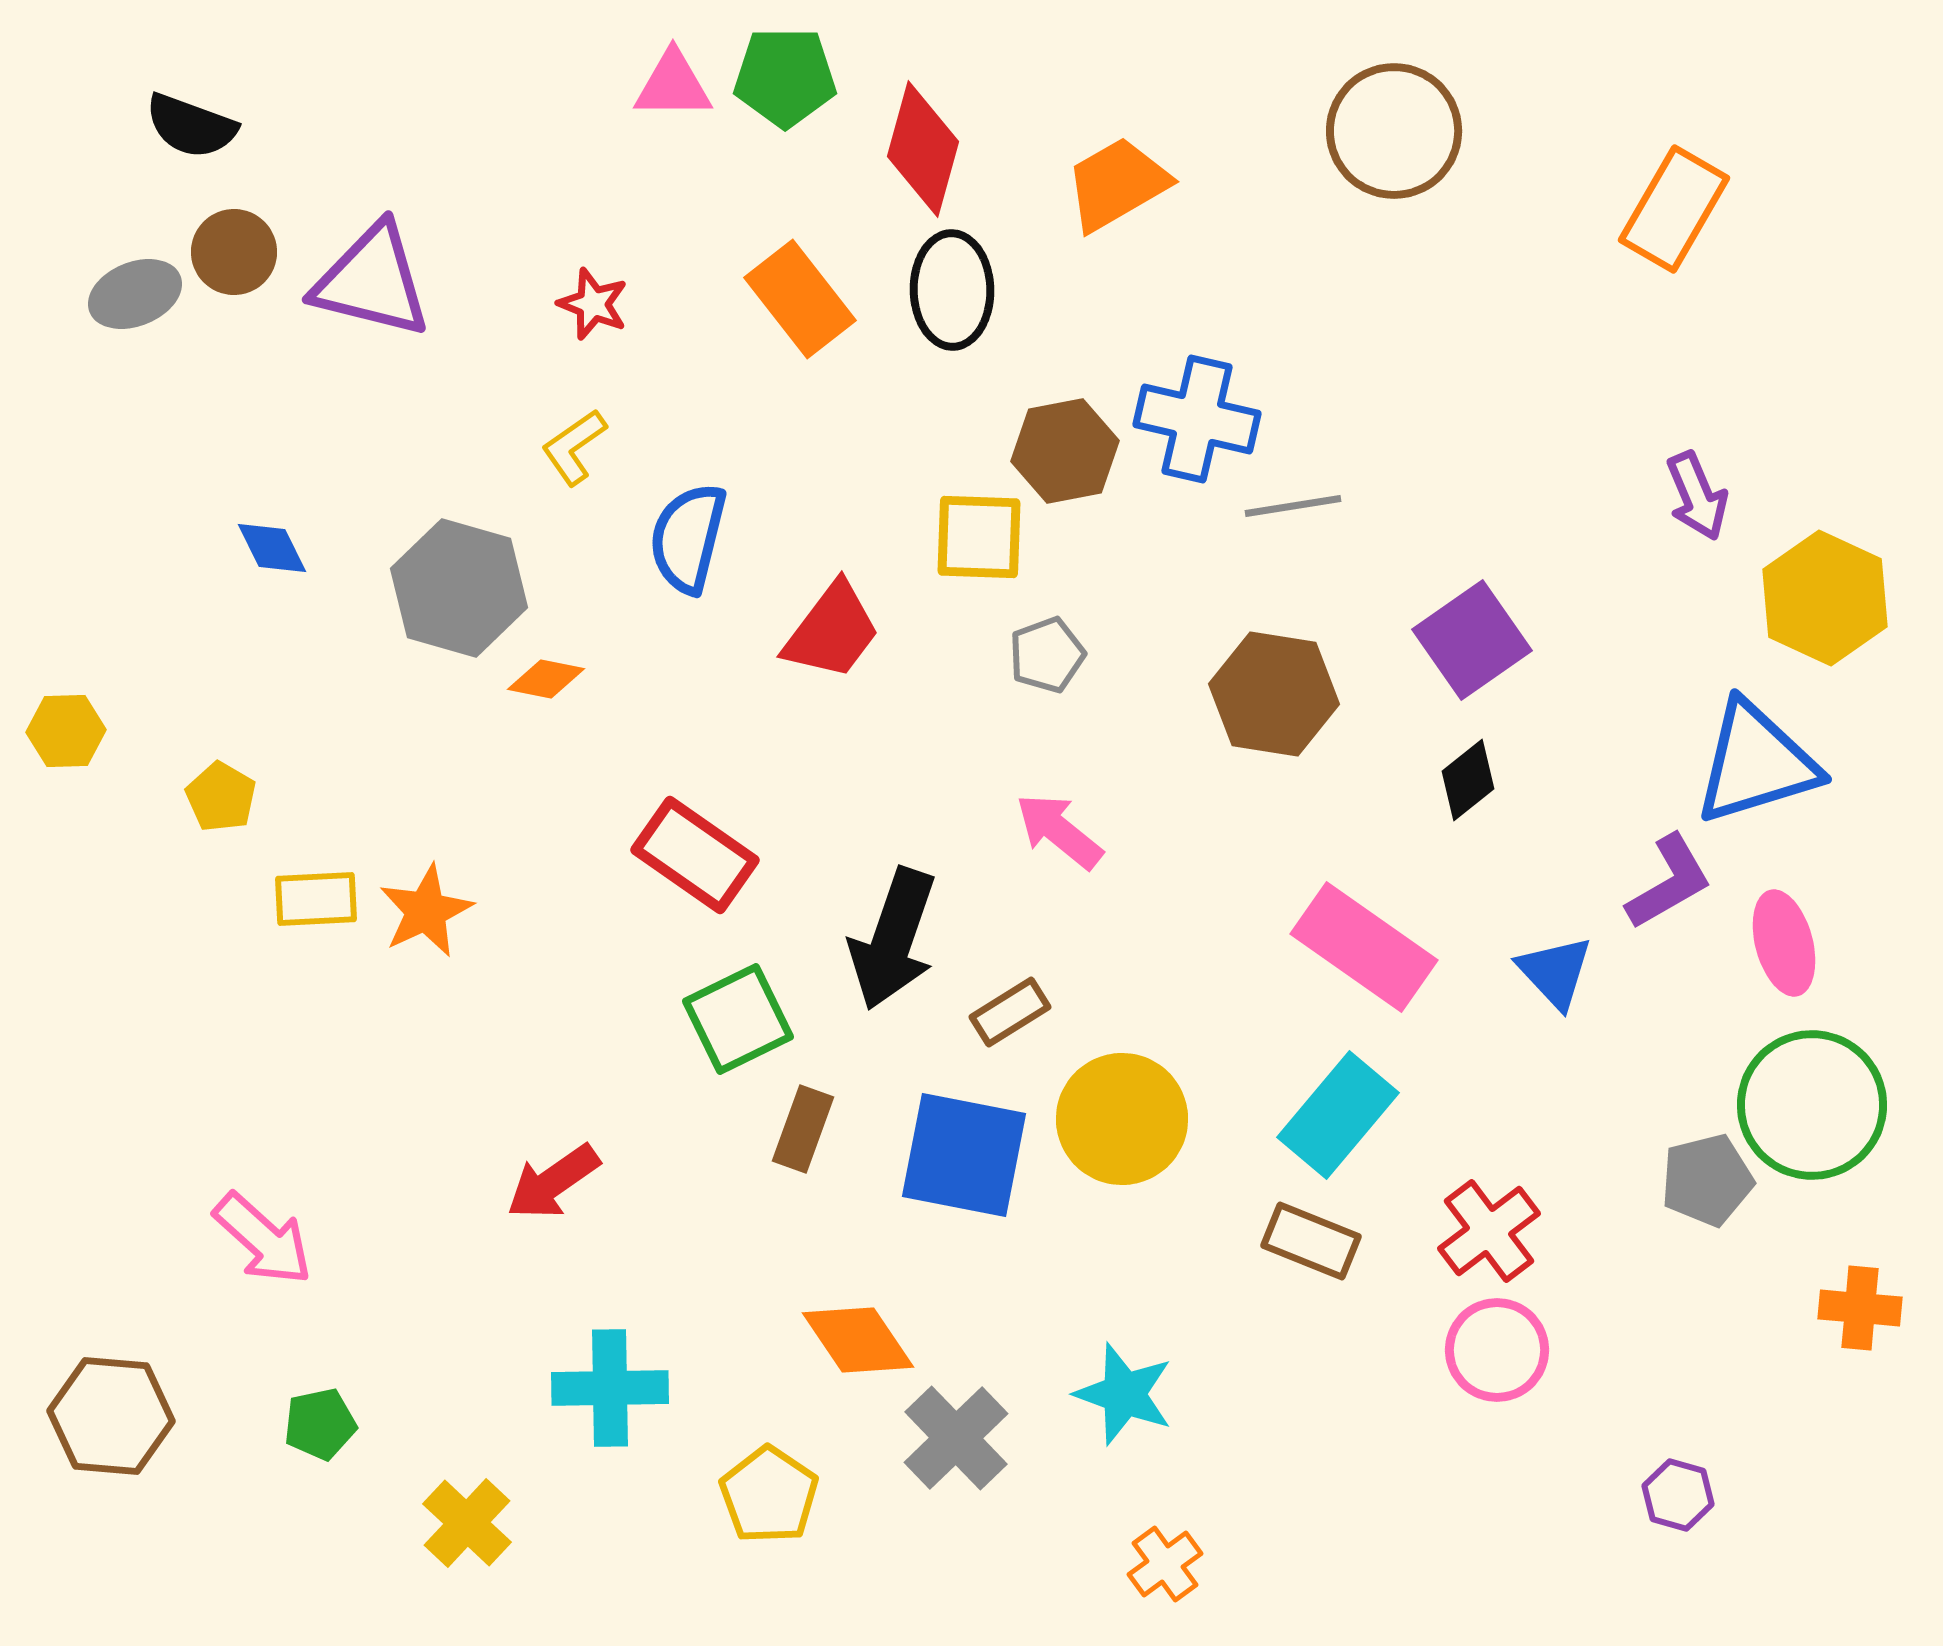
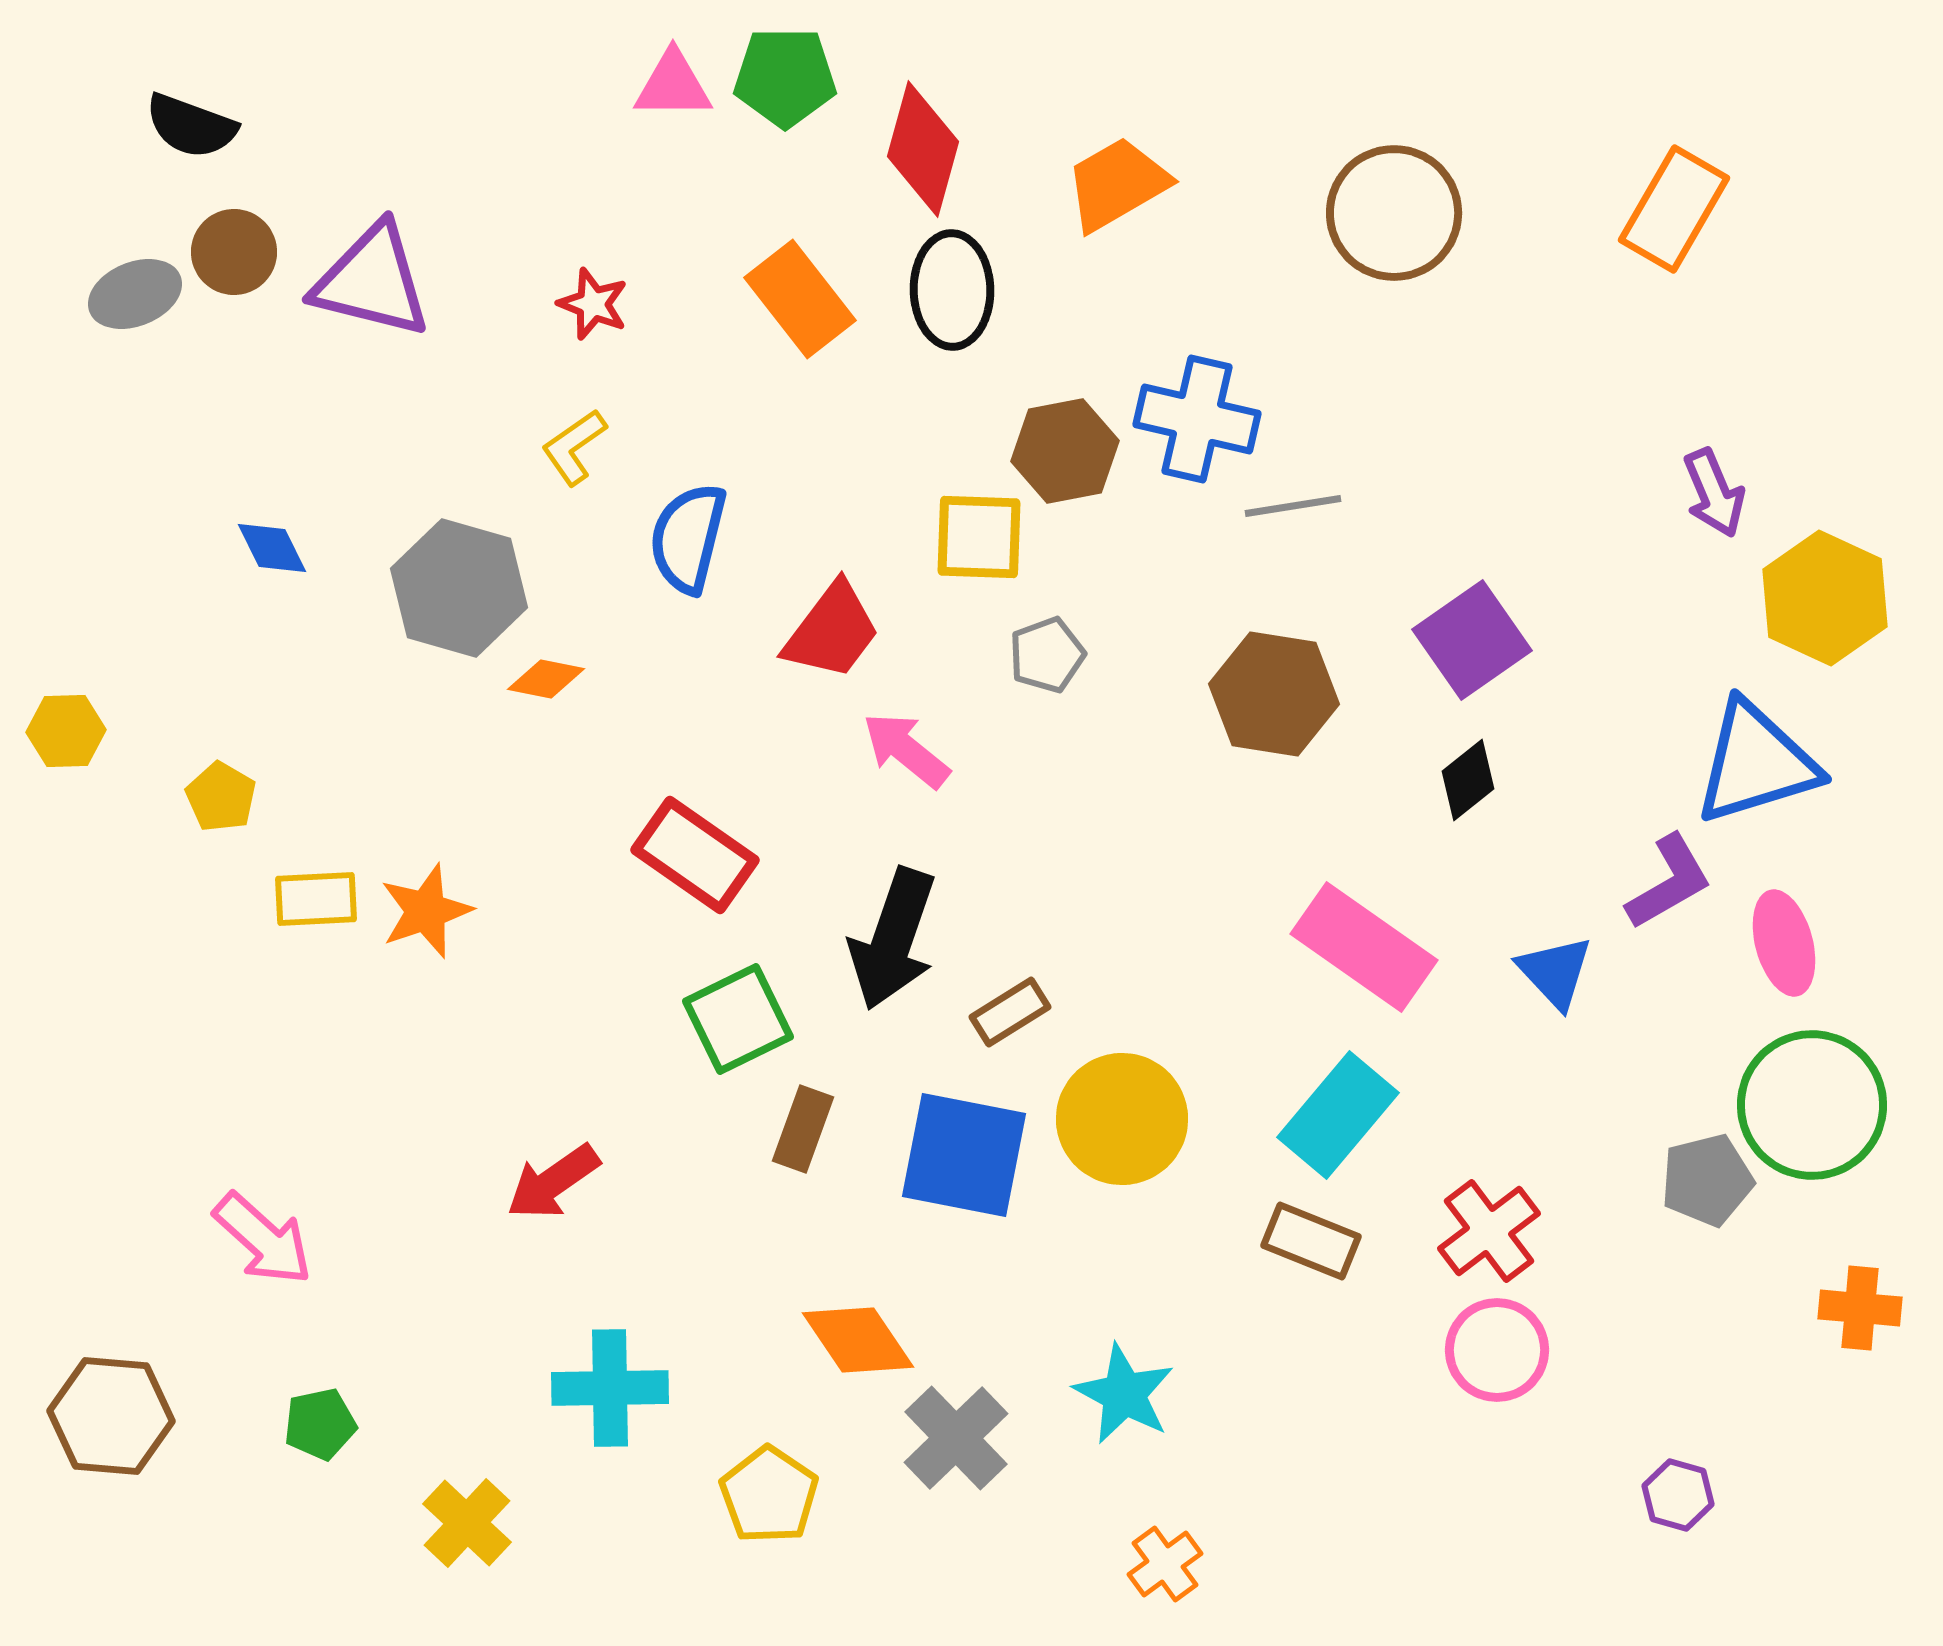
brown circle at (1394, 131): moved 82 px down
purple arrow at (1697, 496): moved 17 px right, 3 px up
pink arrow at (1059, 831): moved 153 px left, 81 px up
orange star at (426, 911): rotated 6 degrees clockwise
cyan star at (1124, 1394): rotated 8 degrees clockwise
